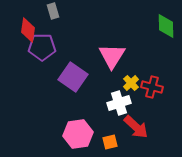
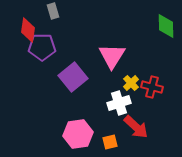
purple square: rotated 16 degrees clockwise
